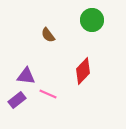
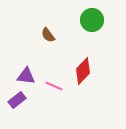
pink line: moved 6 px right, 8 px up
